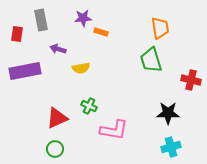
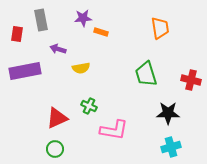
green trapezoid: moved 5 px left, 14 px down
